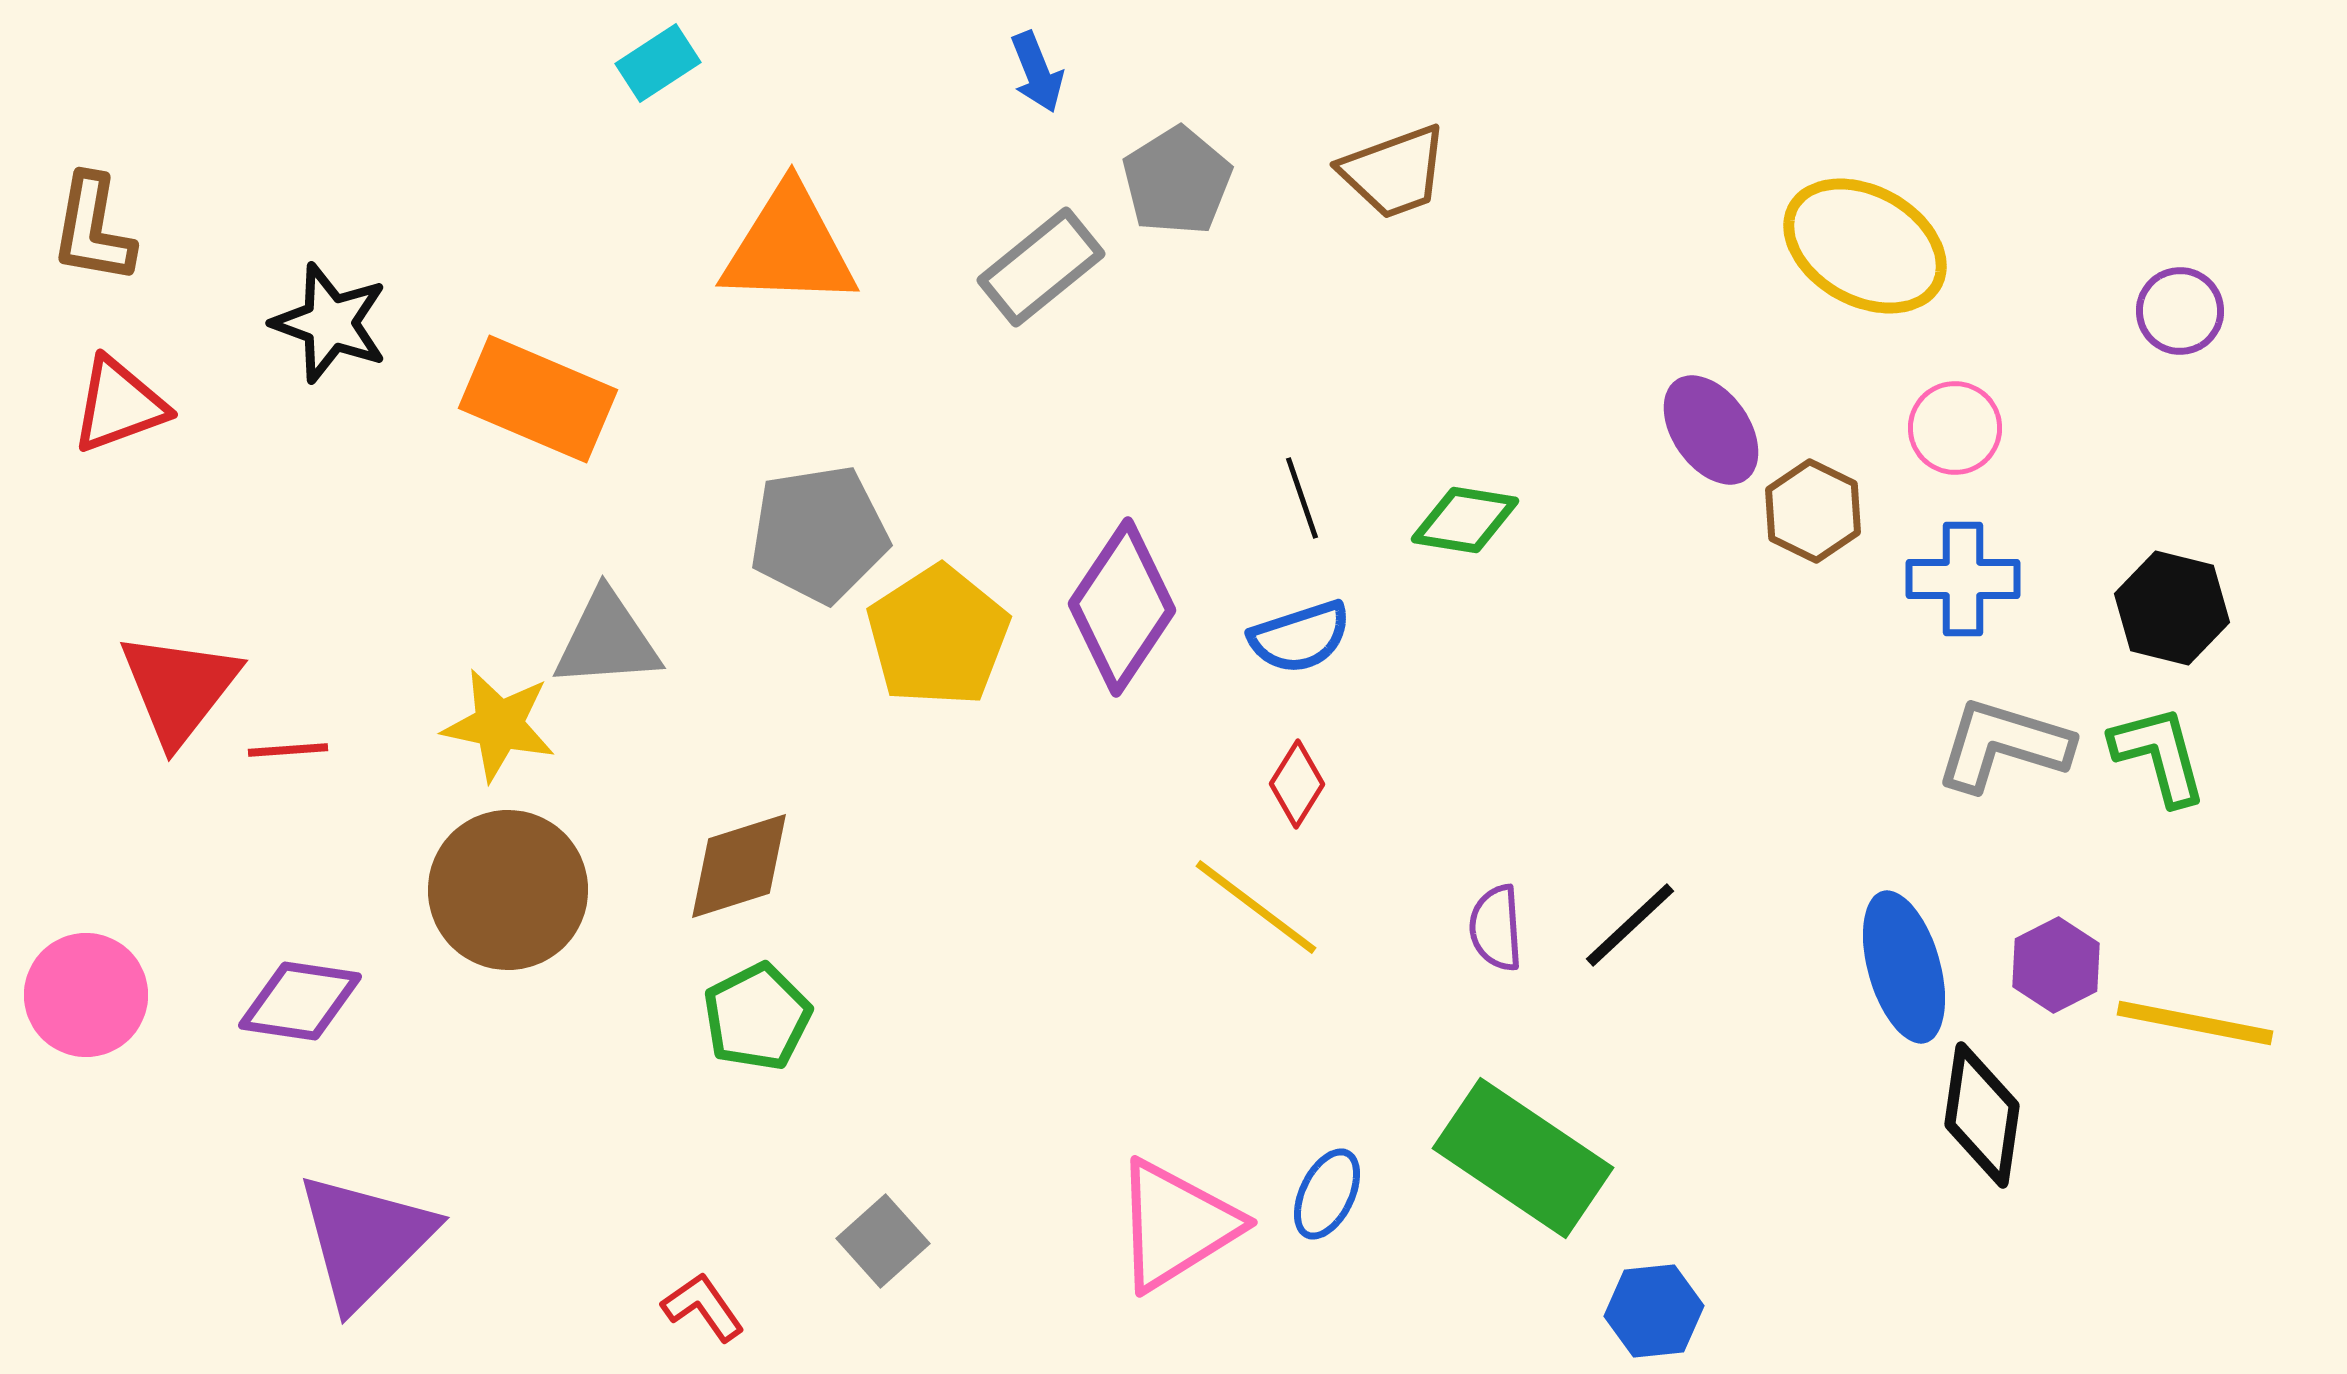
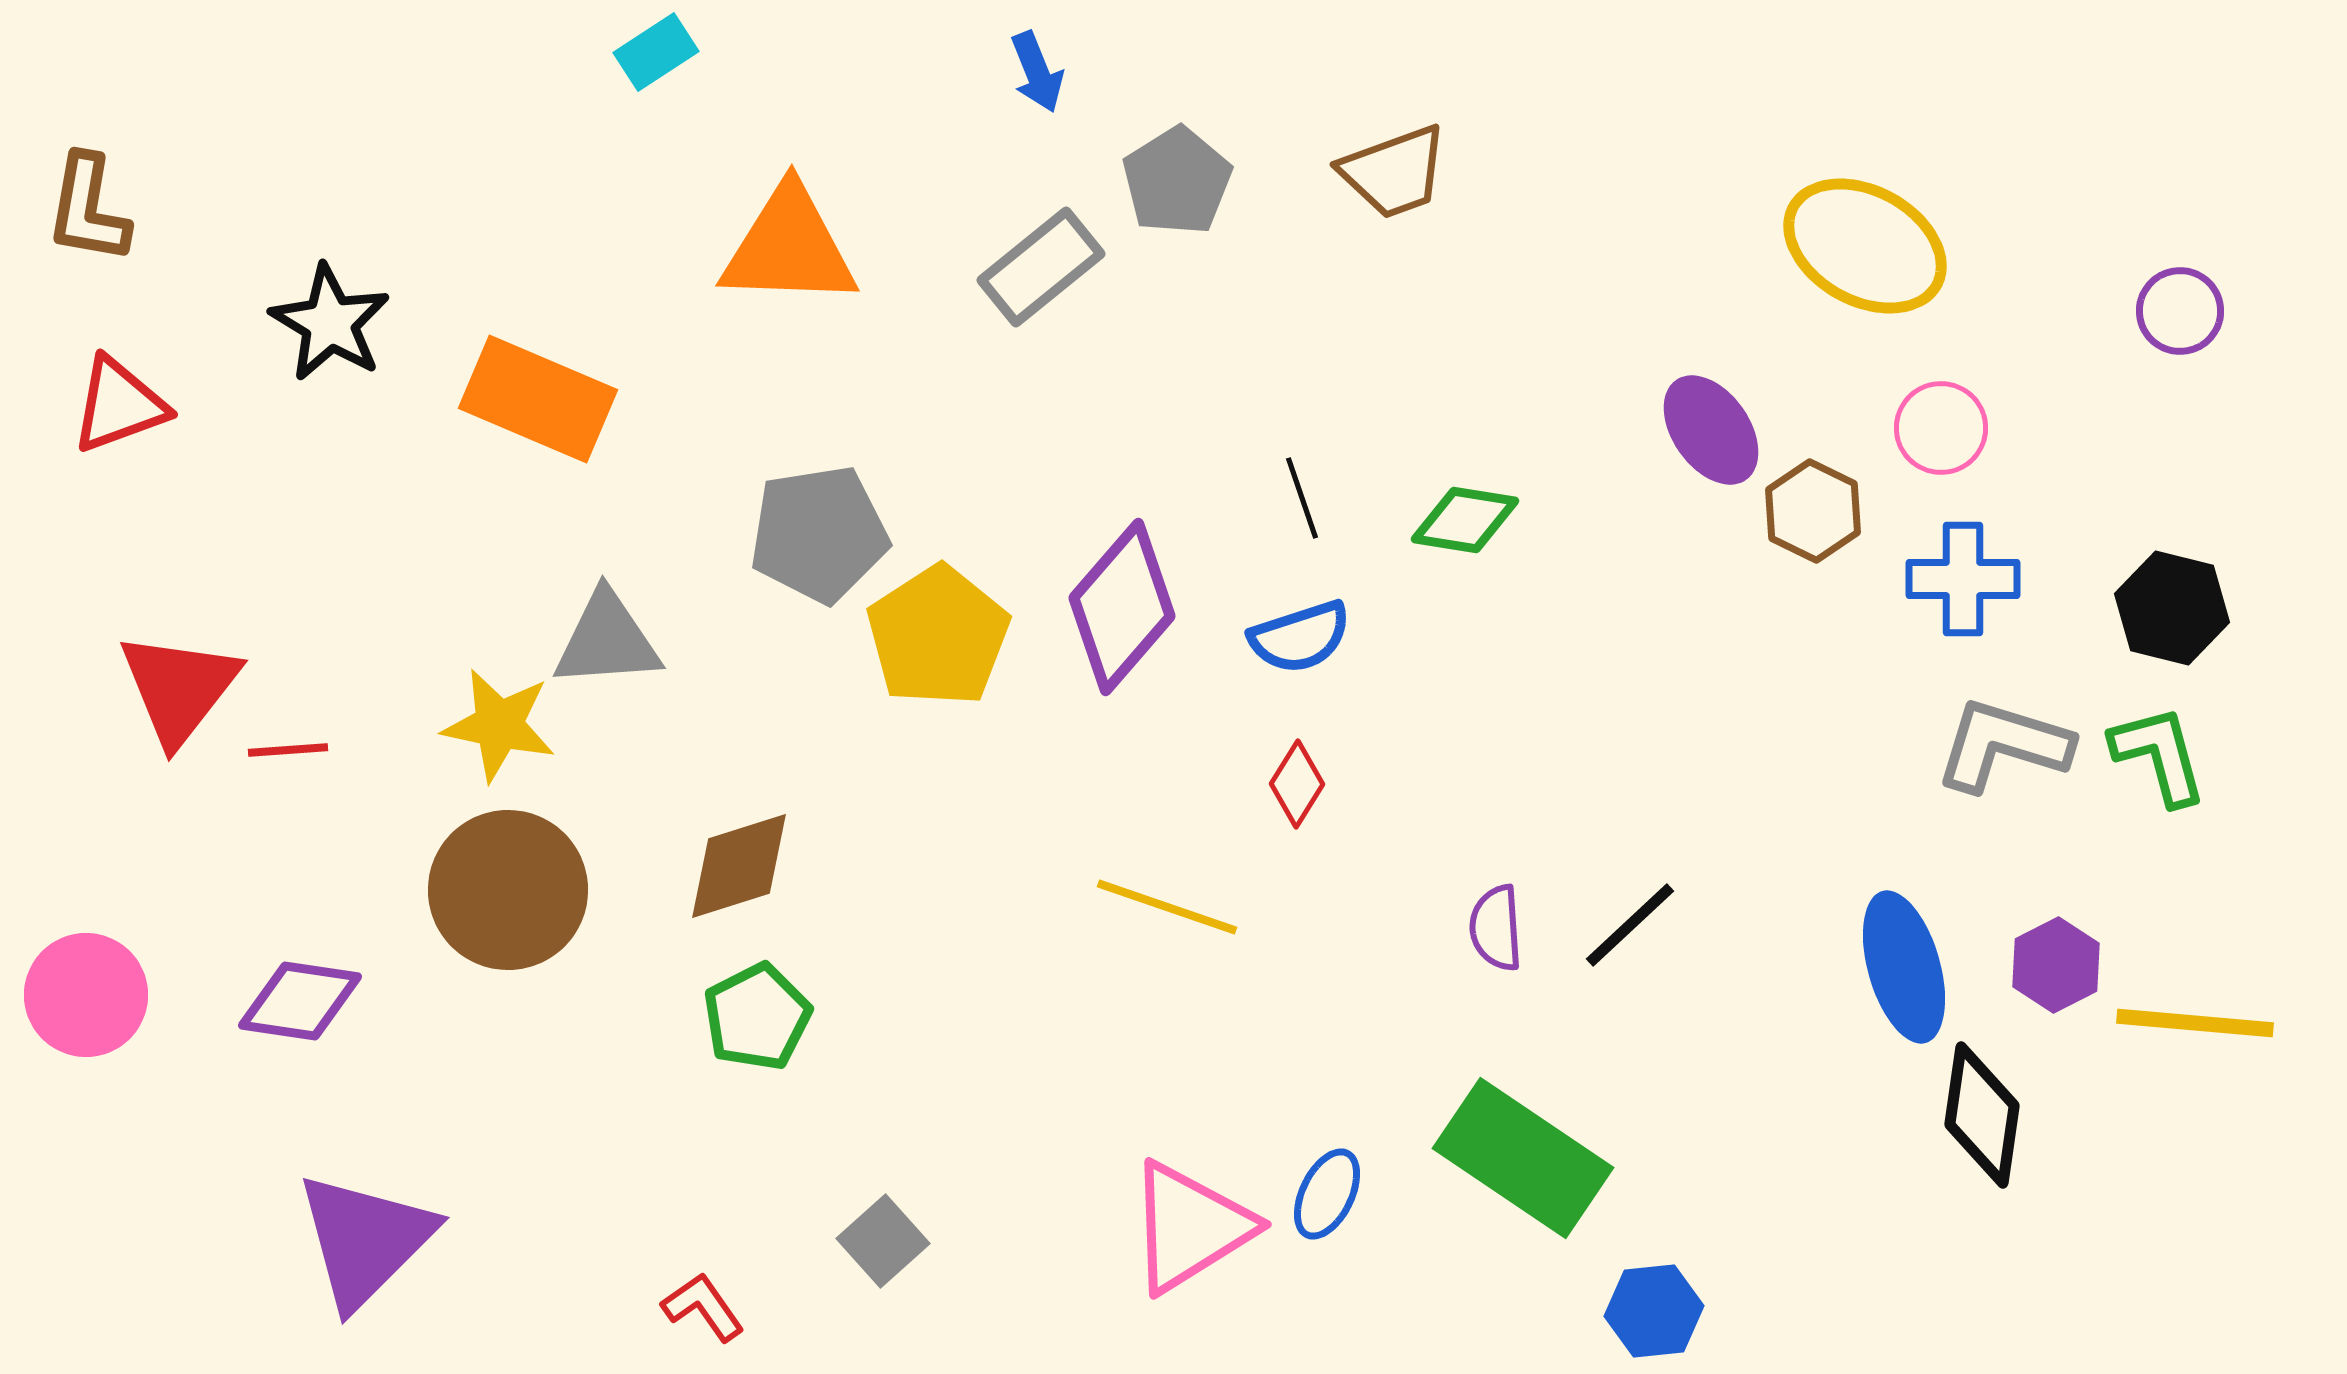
cyan rectangle at (658, 63): moved 2 px left, 11 px up
brown L-shape at (93, 229): moved 5 px left, 20 px up
black star at (330, 323): rotated 11 degrees clockwise
pink circle at (1955, 428): moved 14 px left
purple diamond at (1122, 607): rotated 7 degrees clockwise
yellow line at (1256, 907): moved 89 px left; rotated 18 degrees counterclockwise
yellow line at (2195, 1023): rotated 6 degrees counterclockwise
pink triangle at (1176, 1225): moved 14 px right, 2 px down
